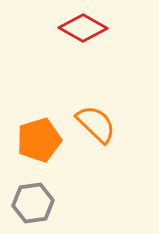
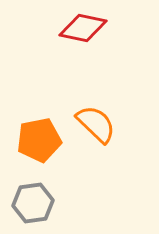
red diamond: rotated 18 degrees counterclockwise
orange pentagon: rotated 6 degrees clockwise
